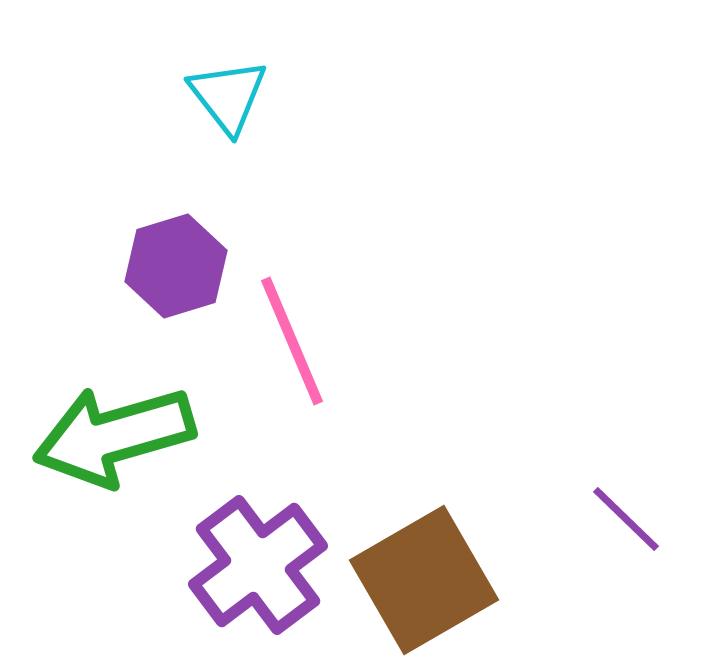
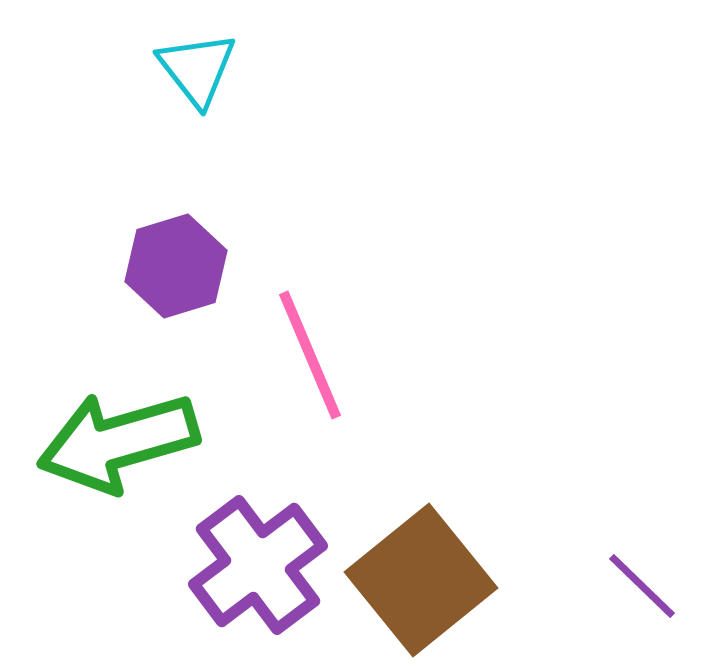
cyan triangle: moved 31 px left, 27 px up
pink line: moved 18 px right, 14 px down
green arrow: moved 4 px right, 6 px down
purple line: moved 16 px right, 67 px down
brown square: moved 3 px left; rotated 9 degrees counterclockwise
